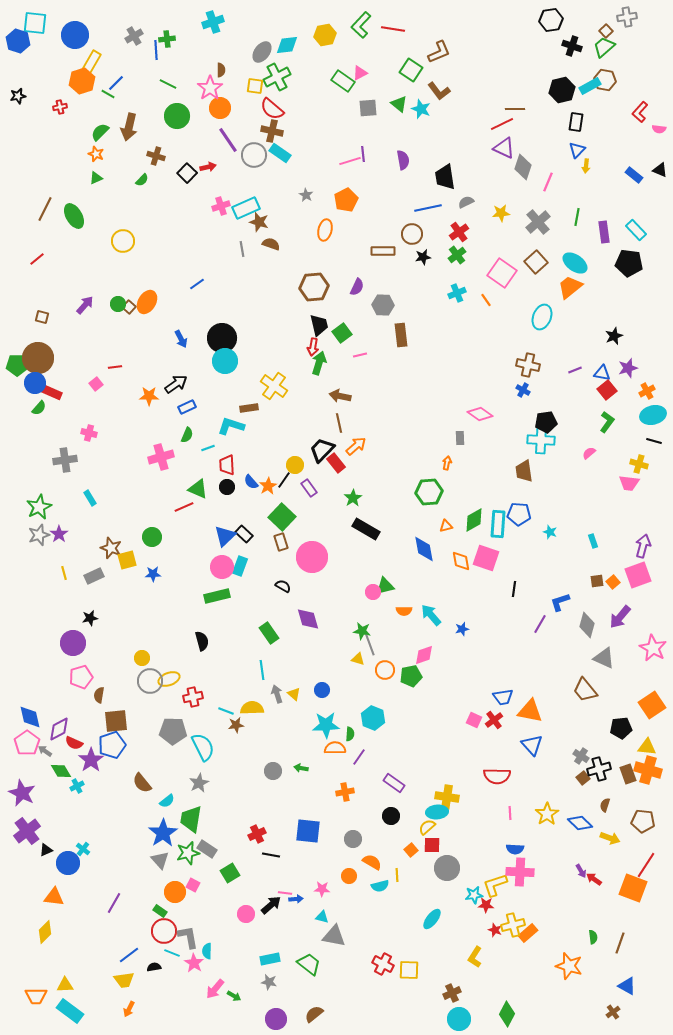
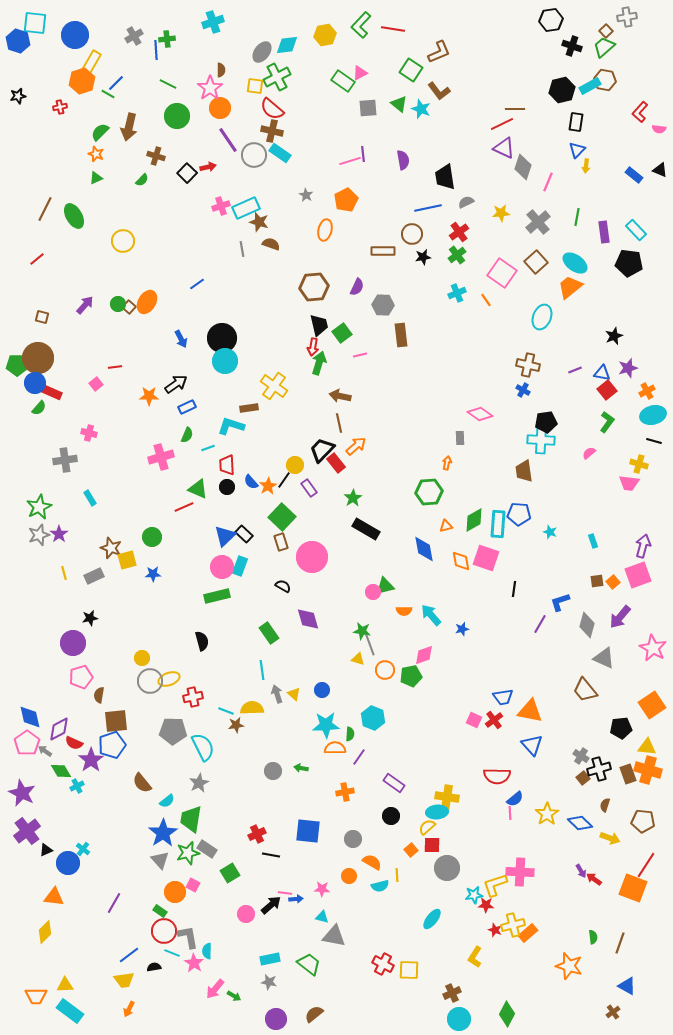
blue semicircle at (515, 849): moved 50 px up; rotated 42 degrees counterclockwise
